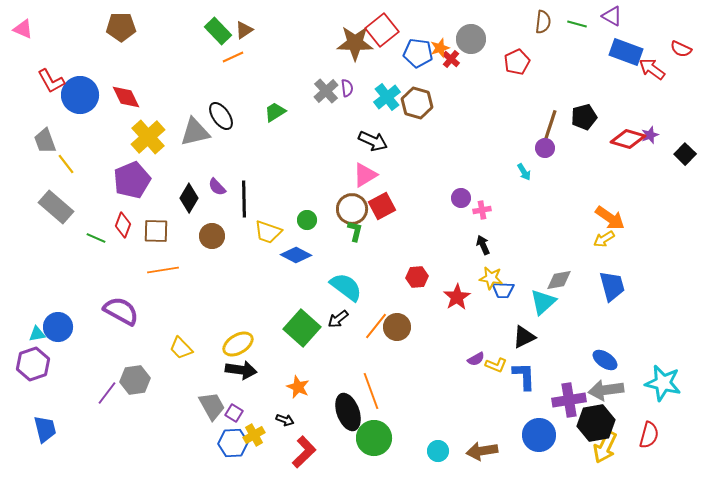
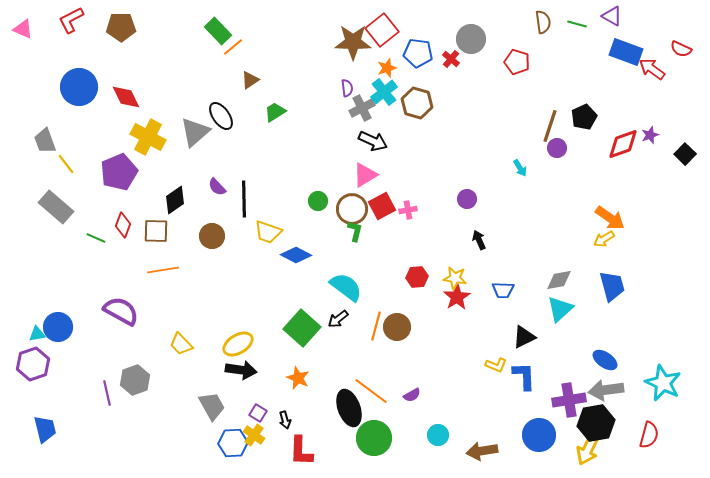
brown semicircle at (543, 22): rotated 15 degrees counterclockwise
brown triangle at (244, 30): moved 6 px right, 50 px down
brown star at (355, 43): moved 2 px left, 1 px up
orange star at (440, 48): moved 53 px left, 20 px down
orange line at (233, 57): moved 10 px up; rotated 15 degrees counterclockwise
red pentagon at (517, 62): rotated 30 degrees counterclockwise
red L-shape at (51, 81): moved 20 px right, 61 px up; rotated 92 degrees clockwise
gray cross at (326, 91): moved 36 px right, 17 px down; rotated 15 degrees clockwise
blue circle at (80, 95): moved 1 px left, 8 px up
cyan cross at (387, 97): moved 3 px left, 5 px up
black pentagon at (584, 117): rotated 10 degrees counterclockwise
gray triangle at (195, 132): rotated 28 degrees counterclockwise
yellow cross at (148, 137): rotated 20 degrees counterclockwise
red diamond at (628, 139): moved 5 px left, 5 px down; rotated 36 degrees counterclockwise
purple circle at (545, 148): moved 12 px right
cyan arrow at (524, 172): moved 4 px left, 4 px up
purple pentagon at (132, 180): moved 13 px left, 8 px up
black diamond at (189, 198): moved 14 px left, 2 px down; rotated 24 degrees clockwise
purple circle at (461, 198): moved 6 px right, 1 px down
pink cross at (482, 210): moved 74 px left
green circle at (307, 220): moved 11 px right, 19 px up
black arrow at (483, 245): moved 4 px left, 5 px up
yellow star at (491, 278): moved 36 px left
cyan triangle at (543, 302): moved 17 px right, 7 px down
orange line at (376, 326): rotated 24 degrees counterclockwise
yellow trapezoid at (181, 348): moved 4 px up
purple semicircle at (476, 359): moved 64 px left, 36 px down
gray hexagon at (135, 380): rotated 12 degrees counterclockwise
cyan star at (663, 383): rotated 12 degrees clockwise
orange star at (298, 387): moved 9 px up
orange line at (371, 391): rotated 33 degrees counterclockwise
purple line at (107, 393): rotated 50 degrees counterclockwise
black ellipse at (348, 412): moved 1 px right, 4 px up
purple square at (234, 413): moved 24 px right
black arrow at (285, 420): rotated 54 degrees clockwise
yellow cross at (254, 435): rotated 25 degrees counterclockwise
yellow arrow at (605, 447): moved 17 px left, 2 px down
cyan circle at (438, 451): moved 16 px up
red L-shape at (304, 452): moved 3 px left, 1 px up; rotated 136 degrees clockwise
